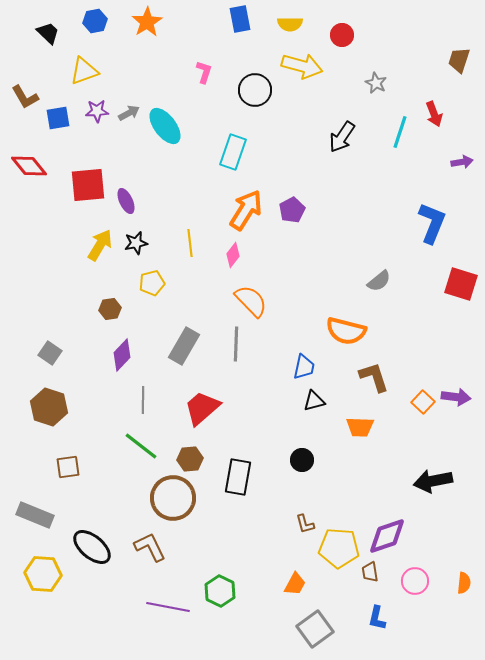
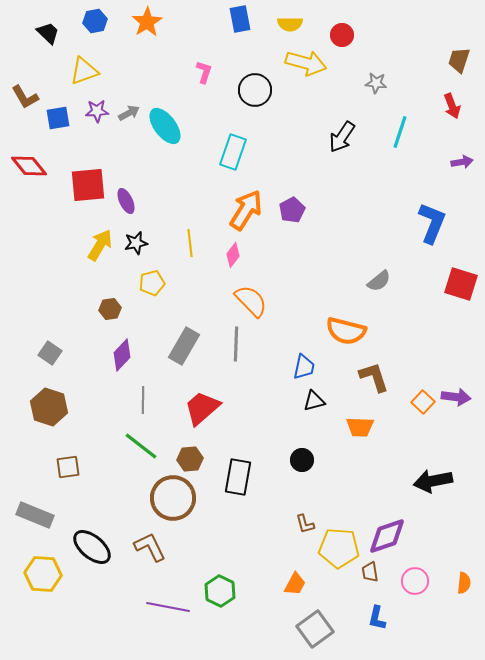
yellow arrow at (302, 66): moved 4 px right, 3 px up
gray star at (376, 83): rotated 20 degrees counterclockwise
red arrow at (434, 114): moved 18 px right, 8 px up
